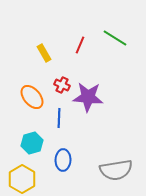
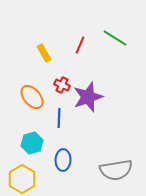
purple star: rotated 24 degrees counterclockwise
